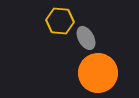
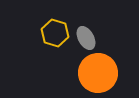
yellow hexagon: moved 5 px left, 12 px down; rotated 12 degrees clockwise
